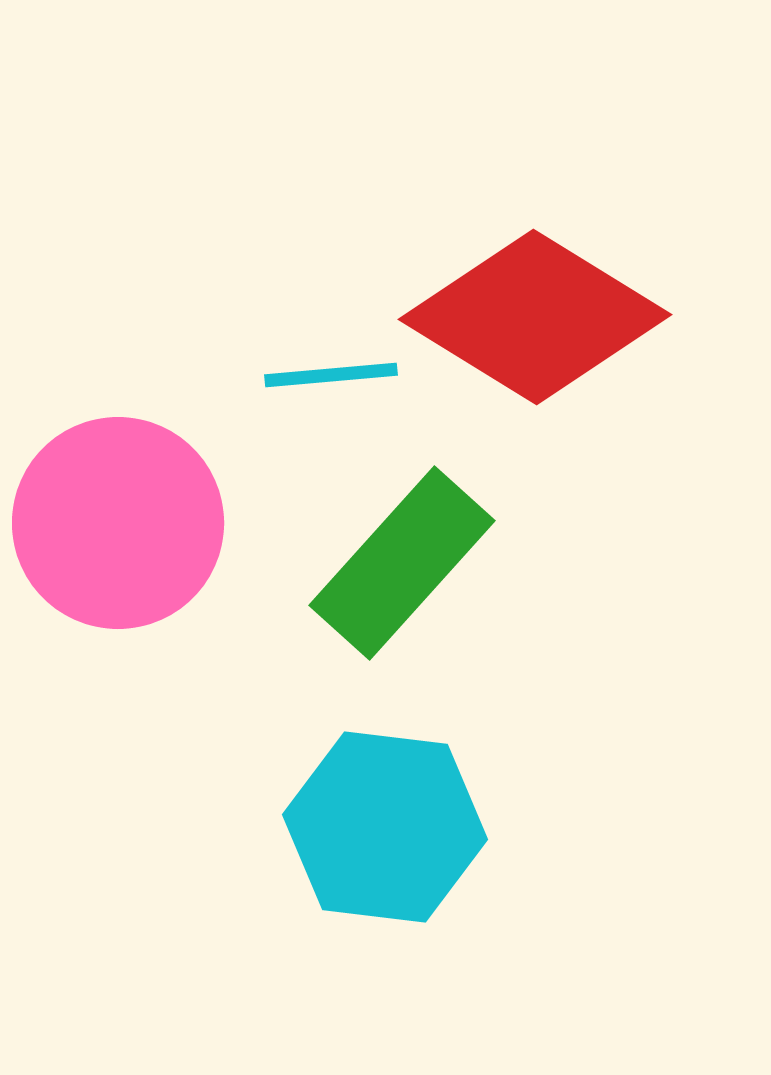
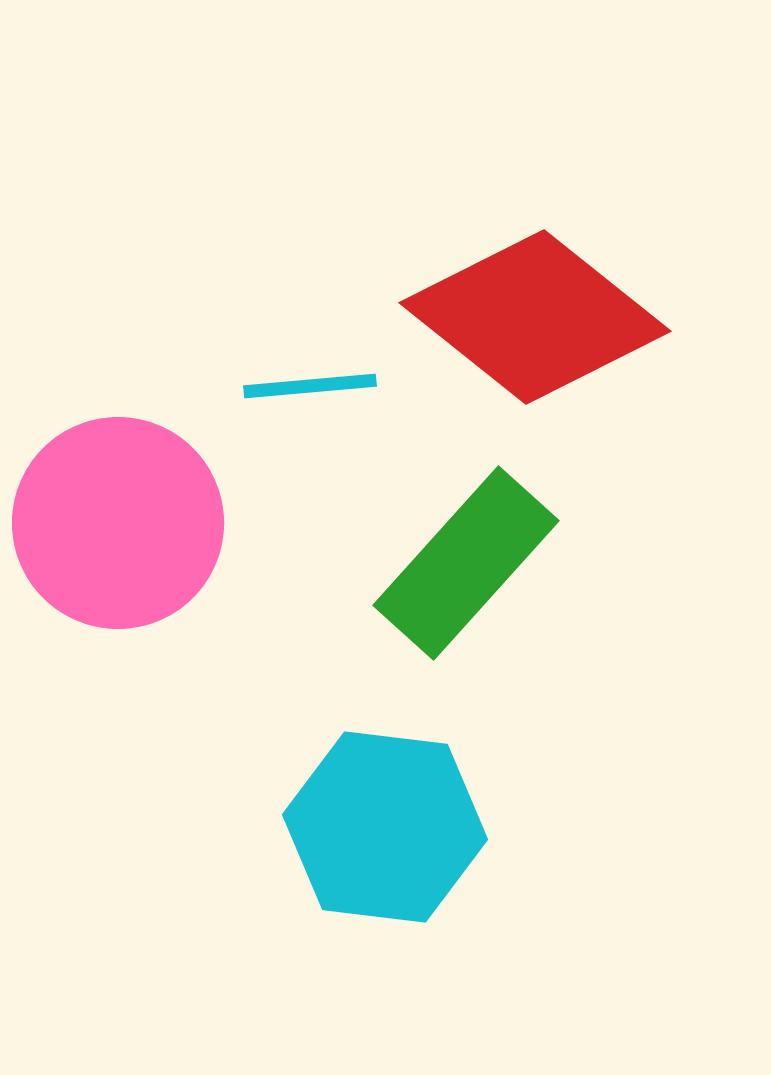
red diamond: rotated 7 degrees clockwise
cyan line: moved 21 px left, 11 px down
green rectangle: moved 64 px right
